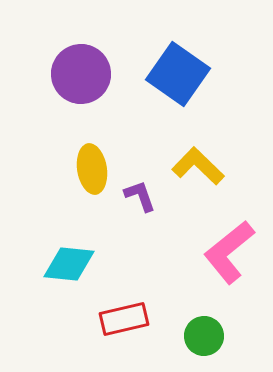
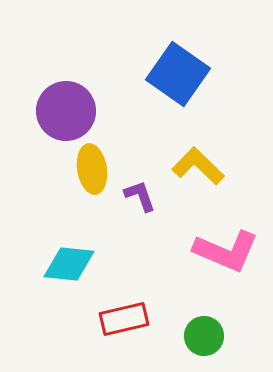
purple circle: moved 15 px left, 37 px down
pink L-shape: moved 3 px left, 1 px up; rotated 118 degrees counterclockwise
